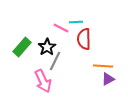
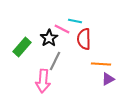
cyan line: moved 1 px left, 1 px up; rotated 16 degrees clockwise
pink line: moved 1 px right, 1 px down
black star: moved 2 px right, 9 px up
orange line: moved 2 px left, 2 px up
pink arrow: rotated 30 degrees clockwise
